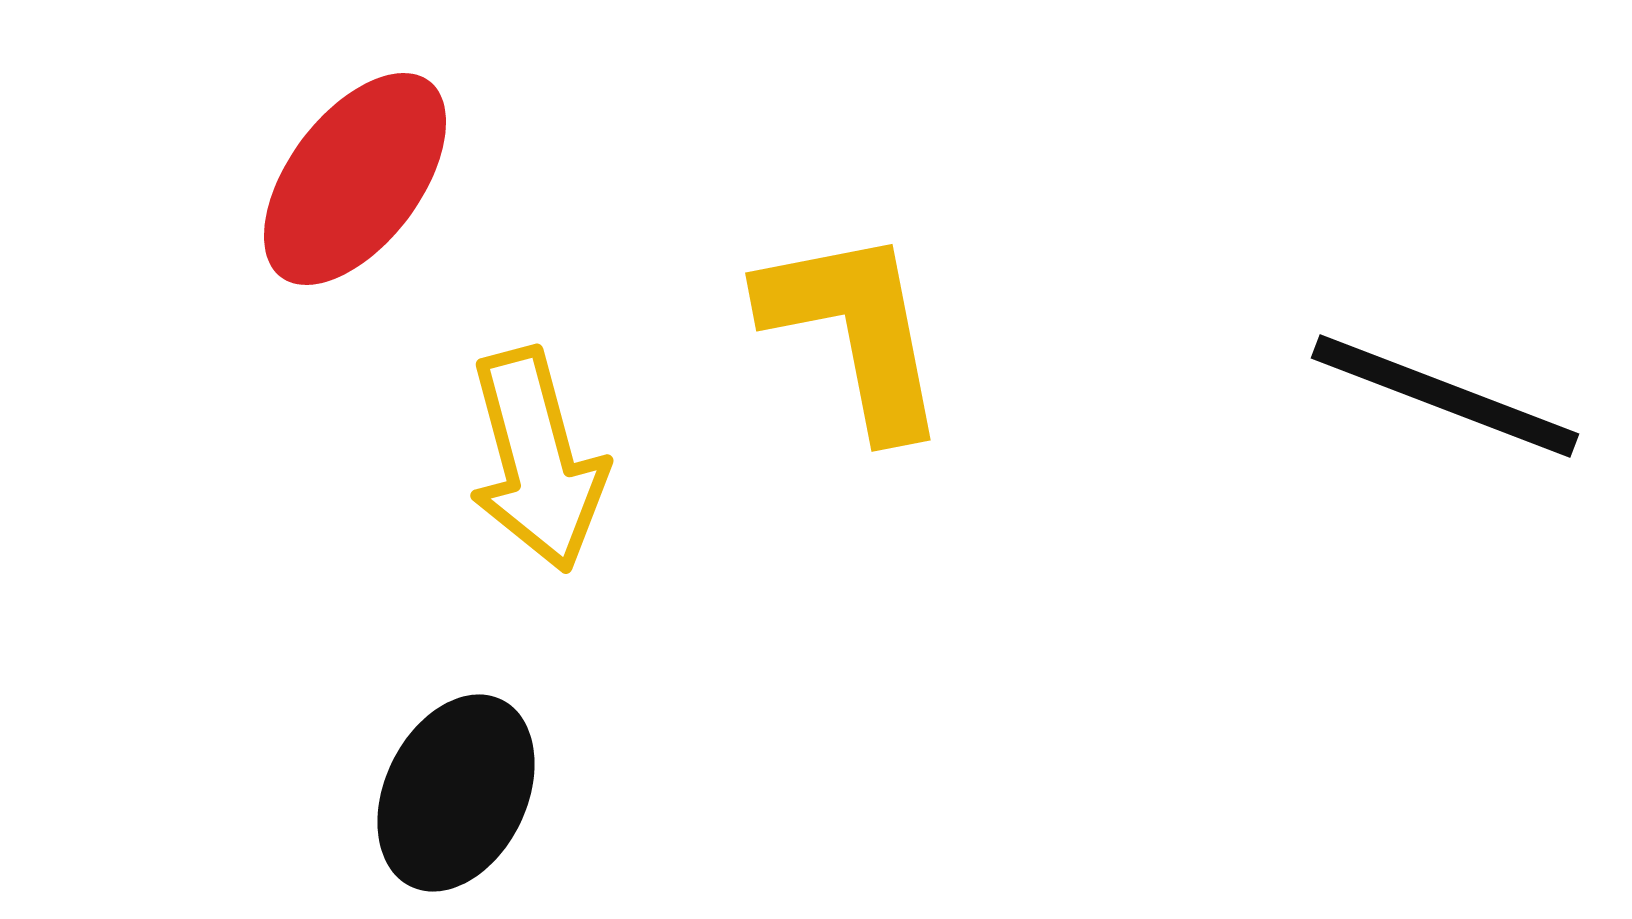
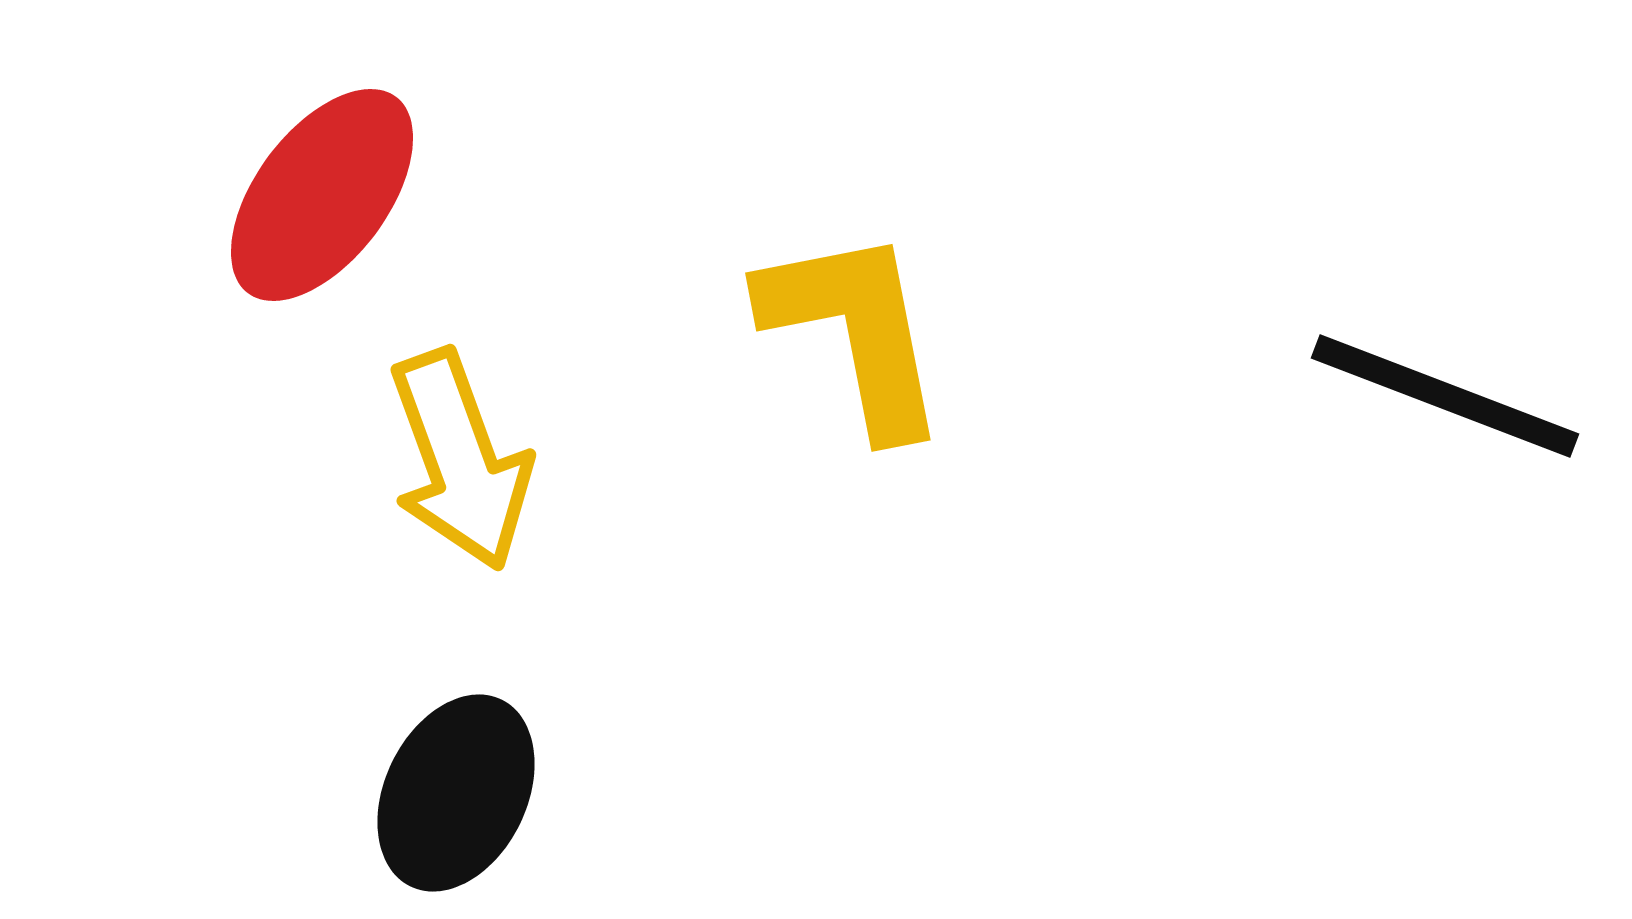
red ellipse: moved 33 px left, 16 px down
yellow arrow: moved 77 px left; rotated 5 degrees counterclockwise
